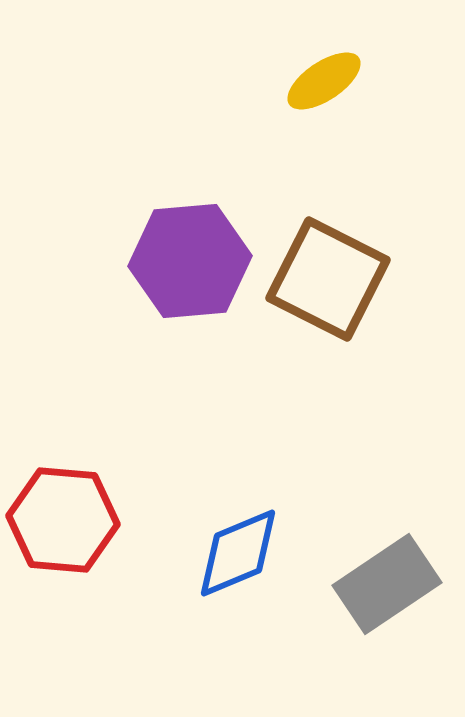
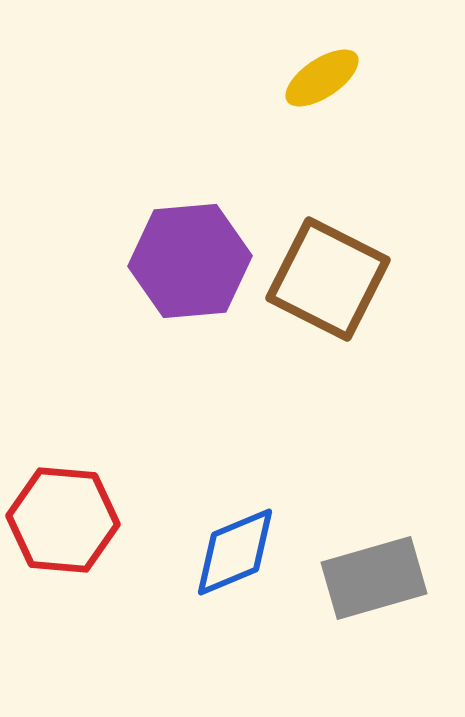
yellow ellipse: moved 2 px left, 3 px up
blue diamond: moved 3 px left, 1 px up
gray rectangle: moved 13 px left, 6 px up; rotated 18 degrees clockwise
